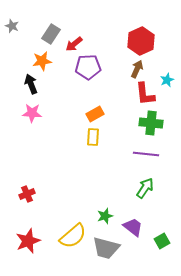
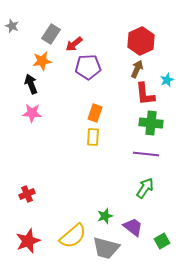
orange rectangle: moved 1 px up; rotated 42 degrees counterclockwise
